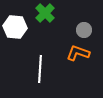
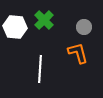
green cross: moved 1 px left, 7 px down
gray circle: moved 3 px up
orange L-shape: rotated 55 degrees clockwise
